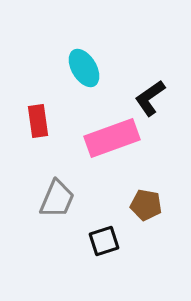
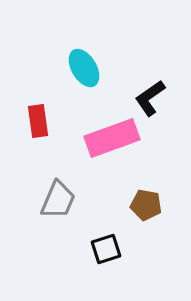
gray trapezoid: moved 1 px right, 1 px down
black square: moved 2 px right, 8 px down
